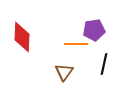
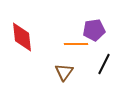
red diamond: rotated 8 degrees counterclockwise
black line: rotated 15 degrees clockwise
